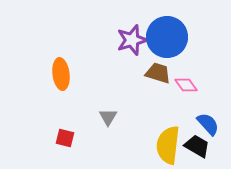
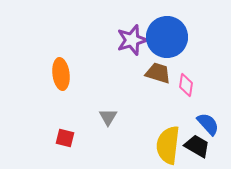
pink diamond: rotated 45 degrees clockwise
